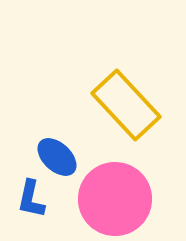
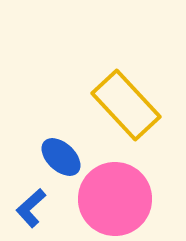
blue ellipse: moved 4 px right
blue L-shape: moved 9 px down; rotated 36 degrees clockwise
